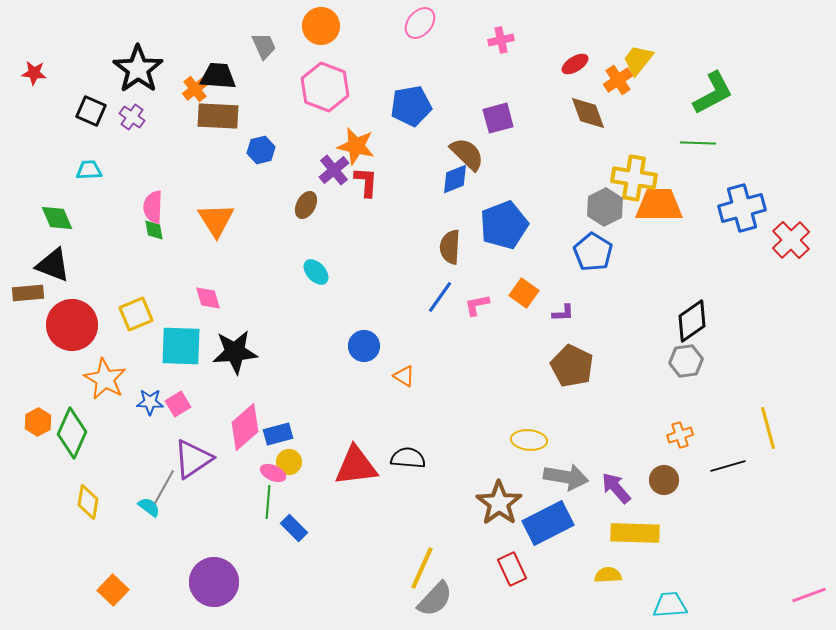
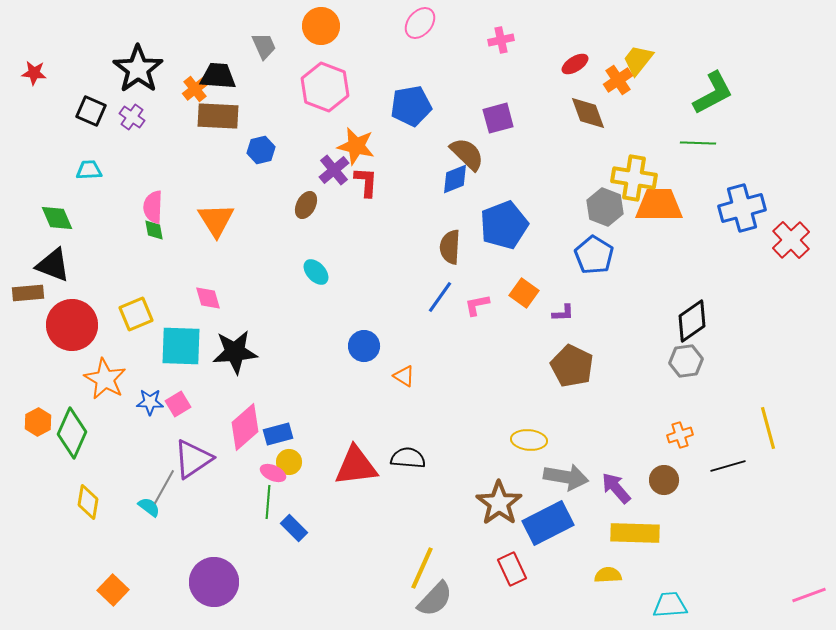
gray hexagon at (605, 207): rotated 12 degrees counterclockwise
blue pentagon at (593, 252): moved 1 px right, 3 px down
